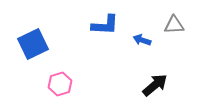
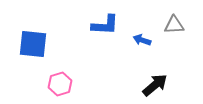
blue square: rotated 32 degrees clockwise
